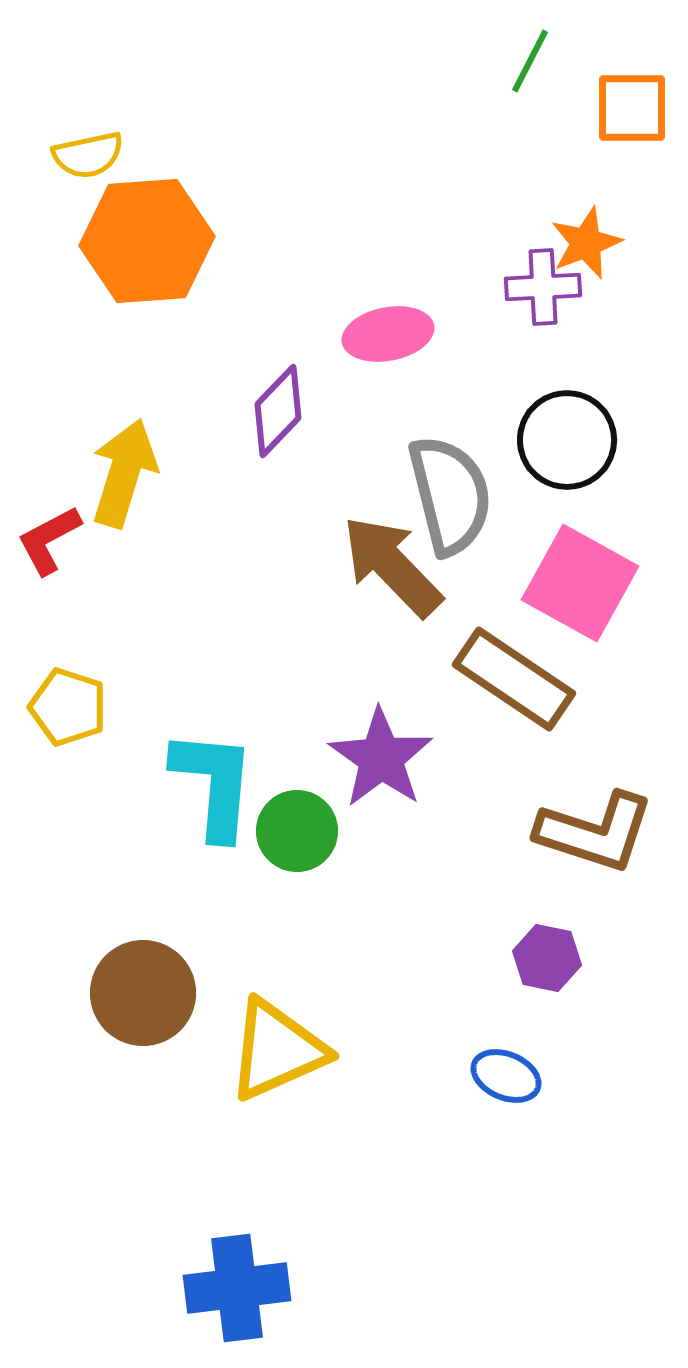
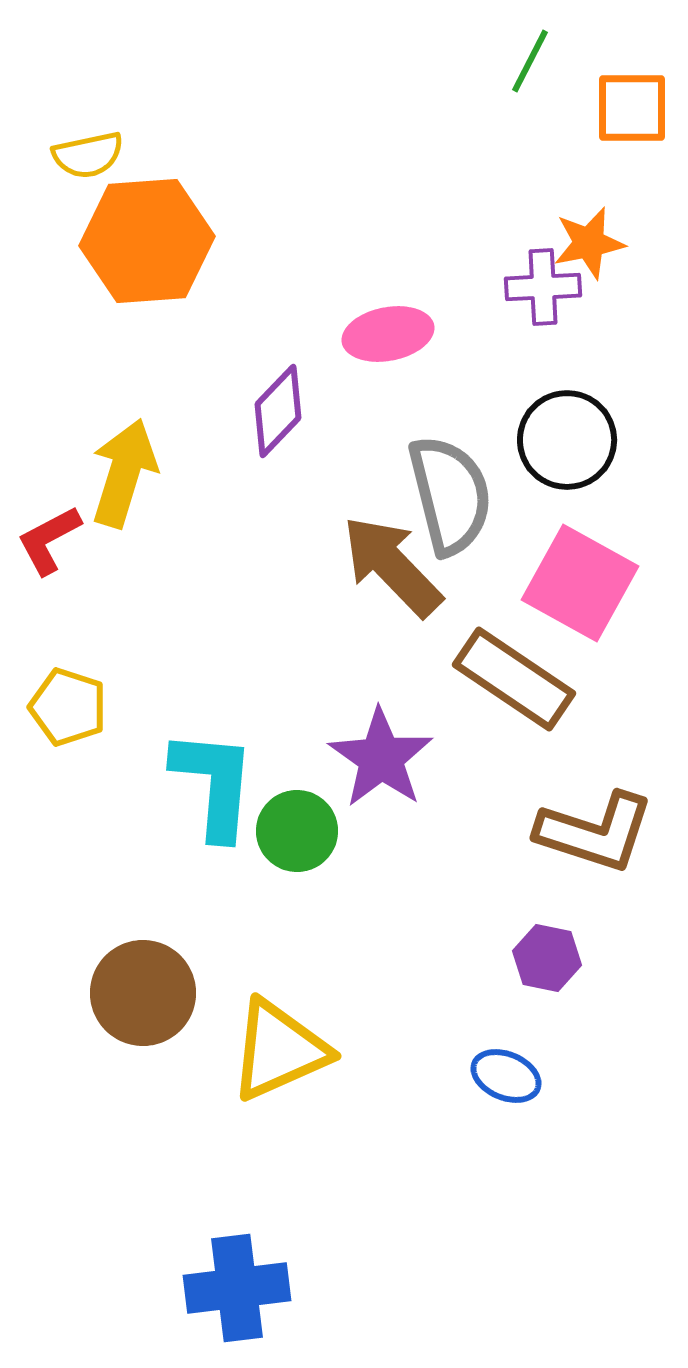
orange star: moved 3 px right; rotated 10 degrees clockwise
yellow triangle: moved 2 px right
